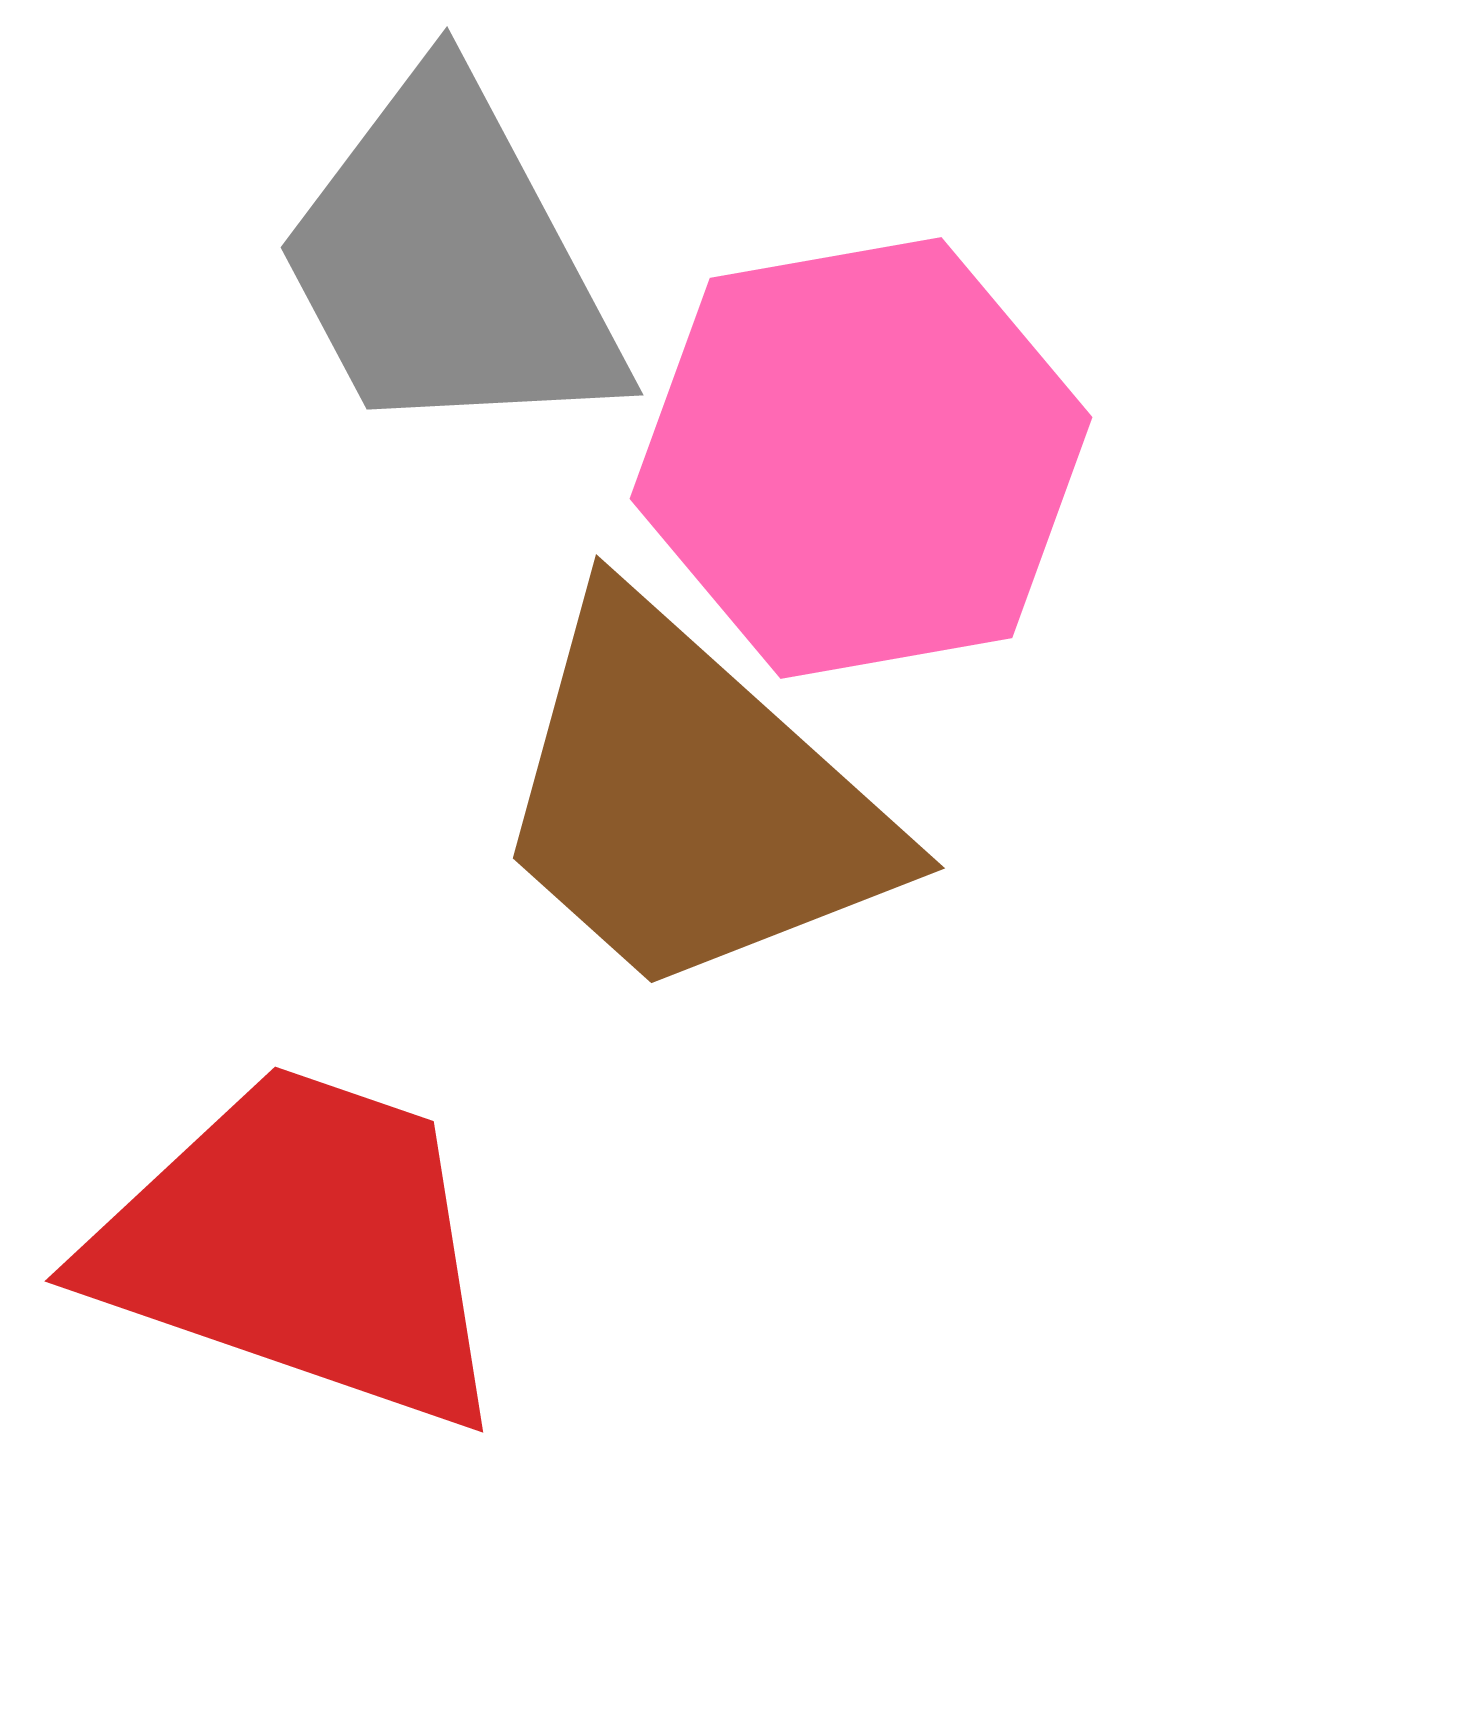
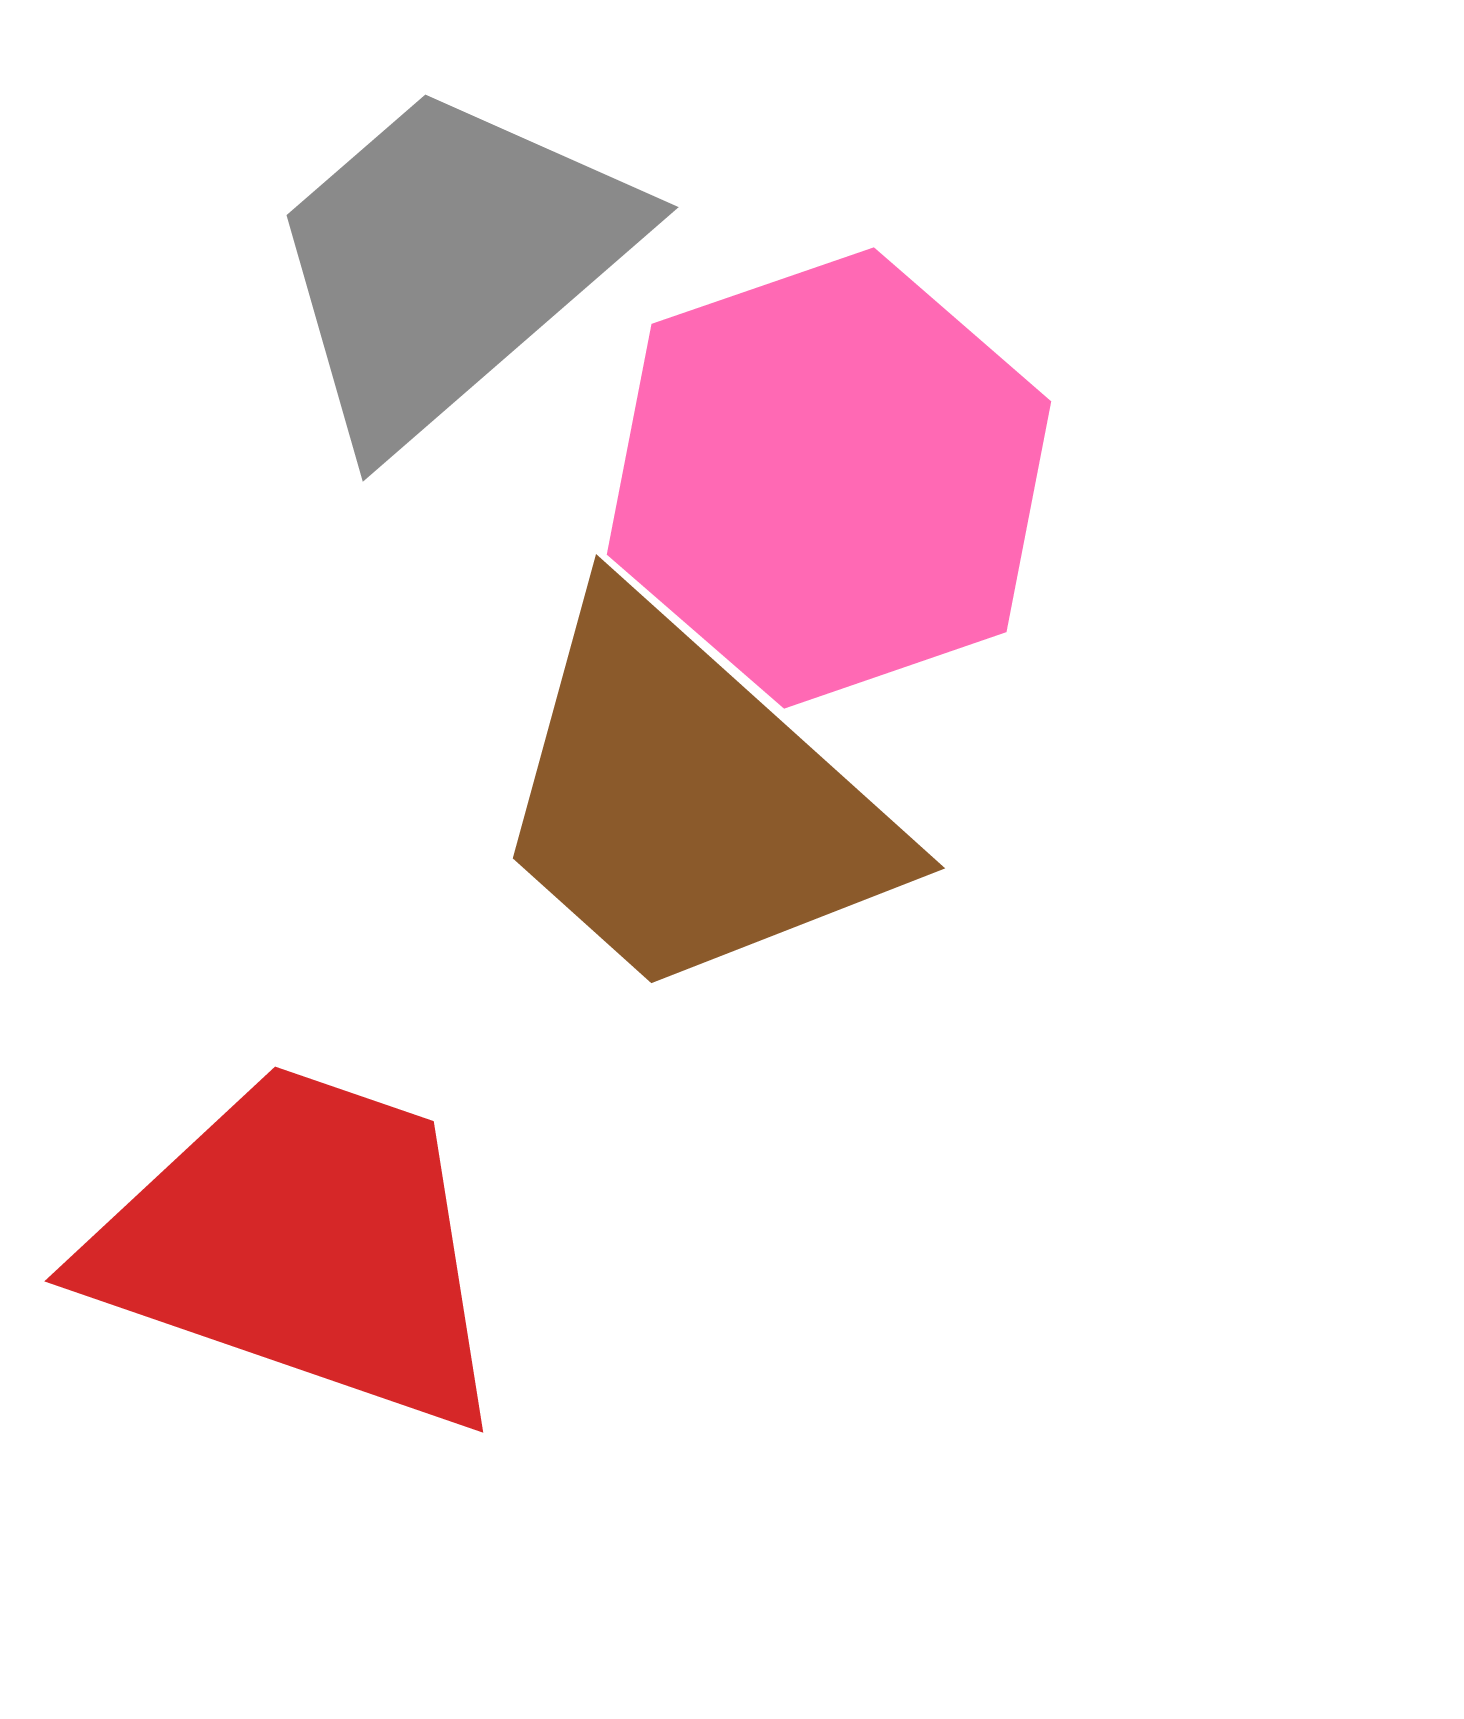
gray trapezoid: rotated 77 degrees clockwise
pink hexagon: moved 32 px left, 20 px down; rotated 9 degrees counterclockwise
